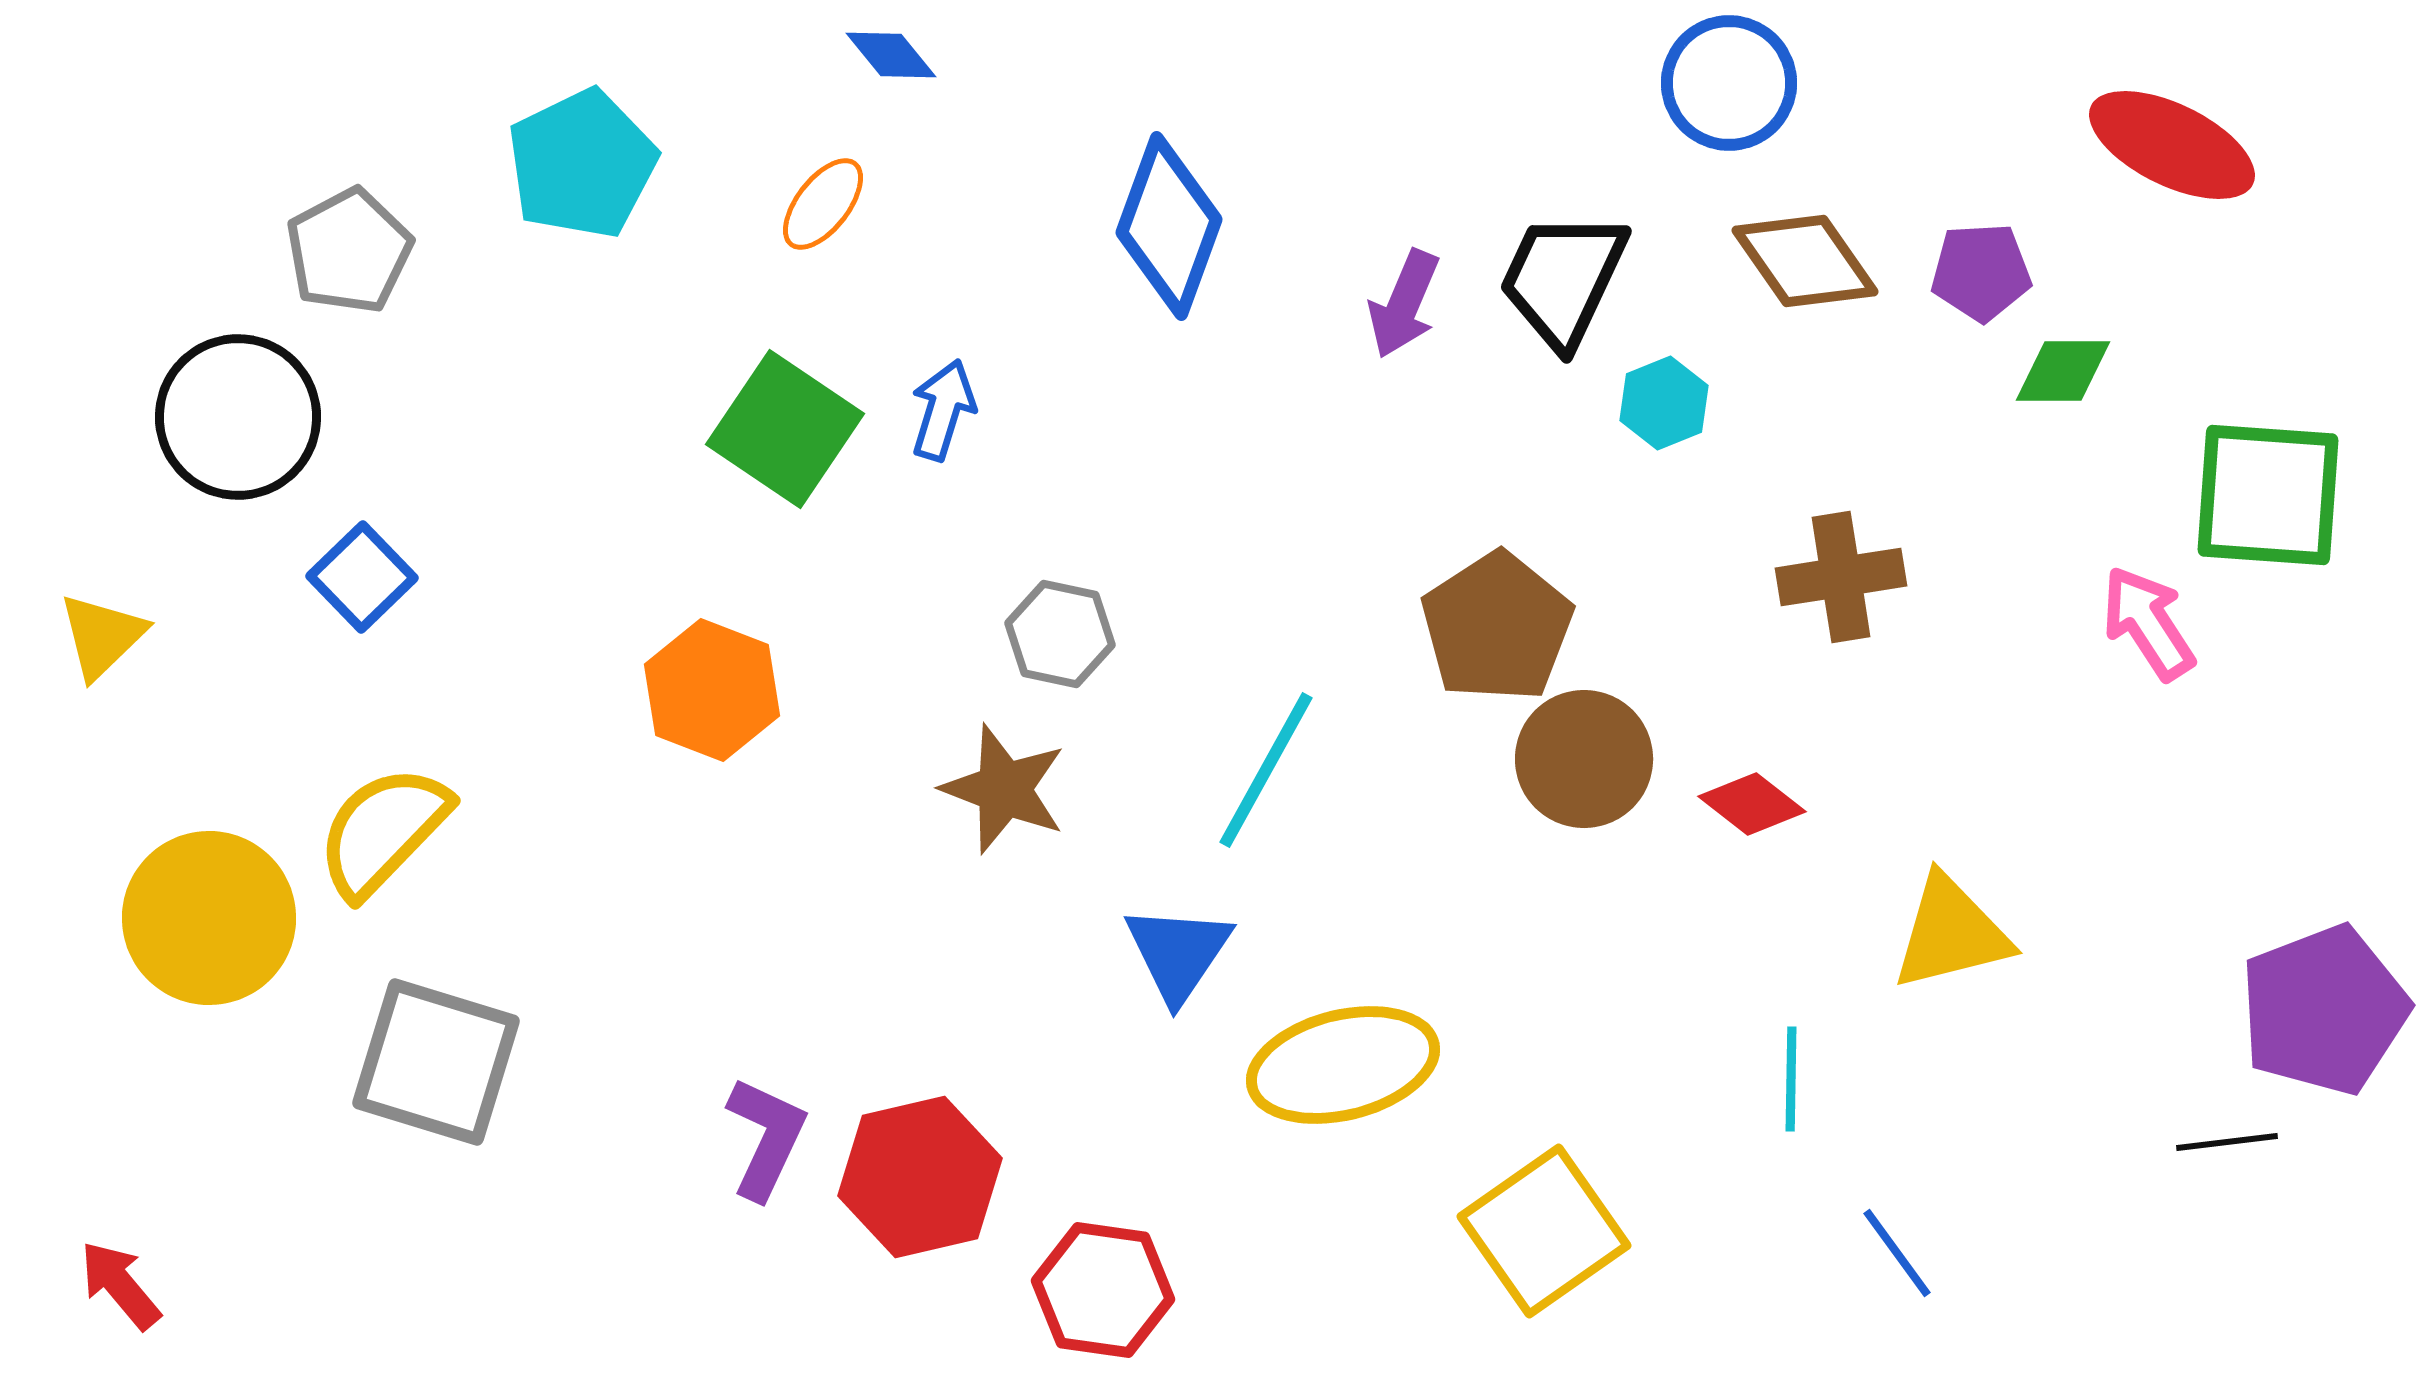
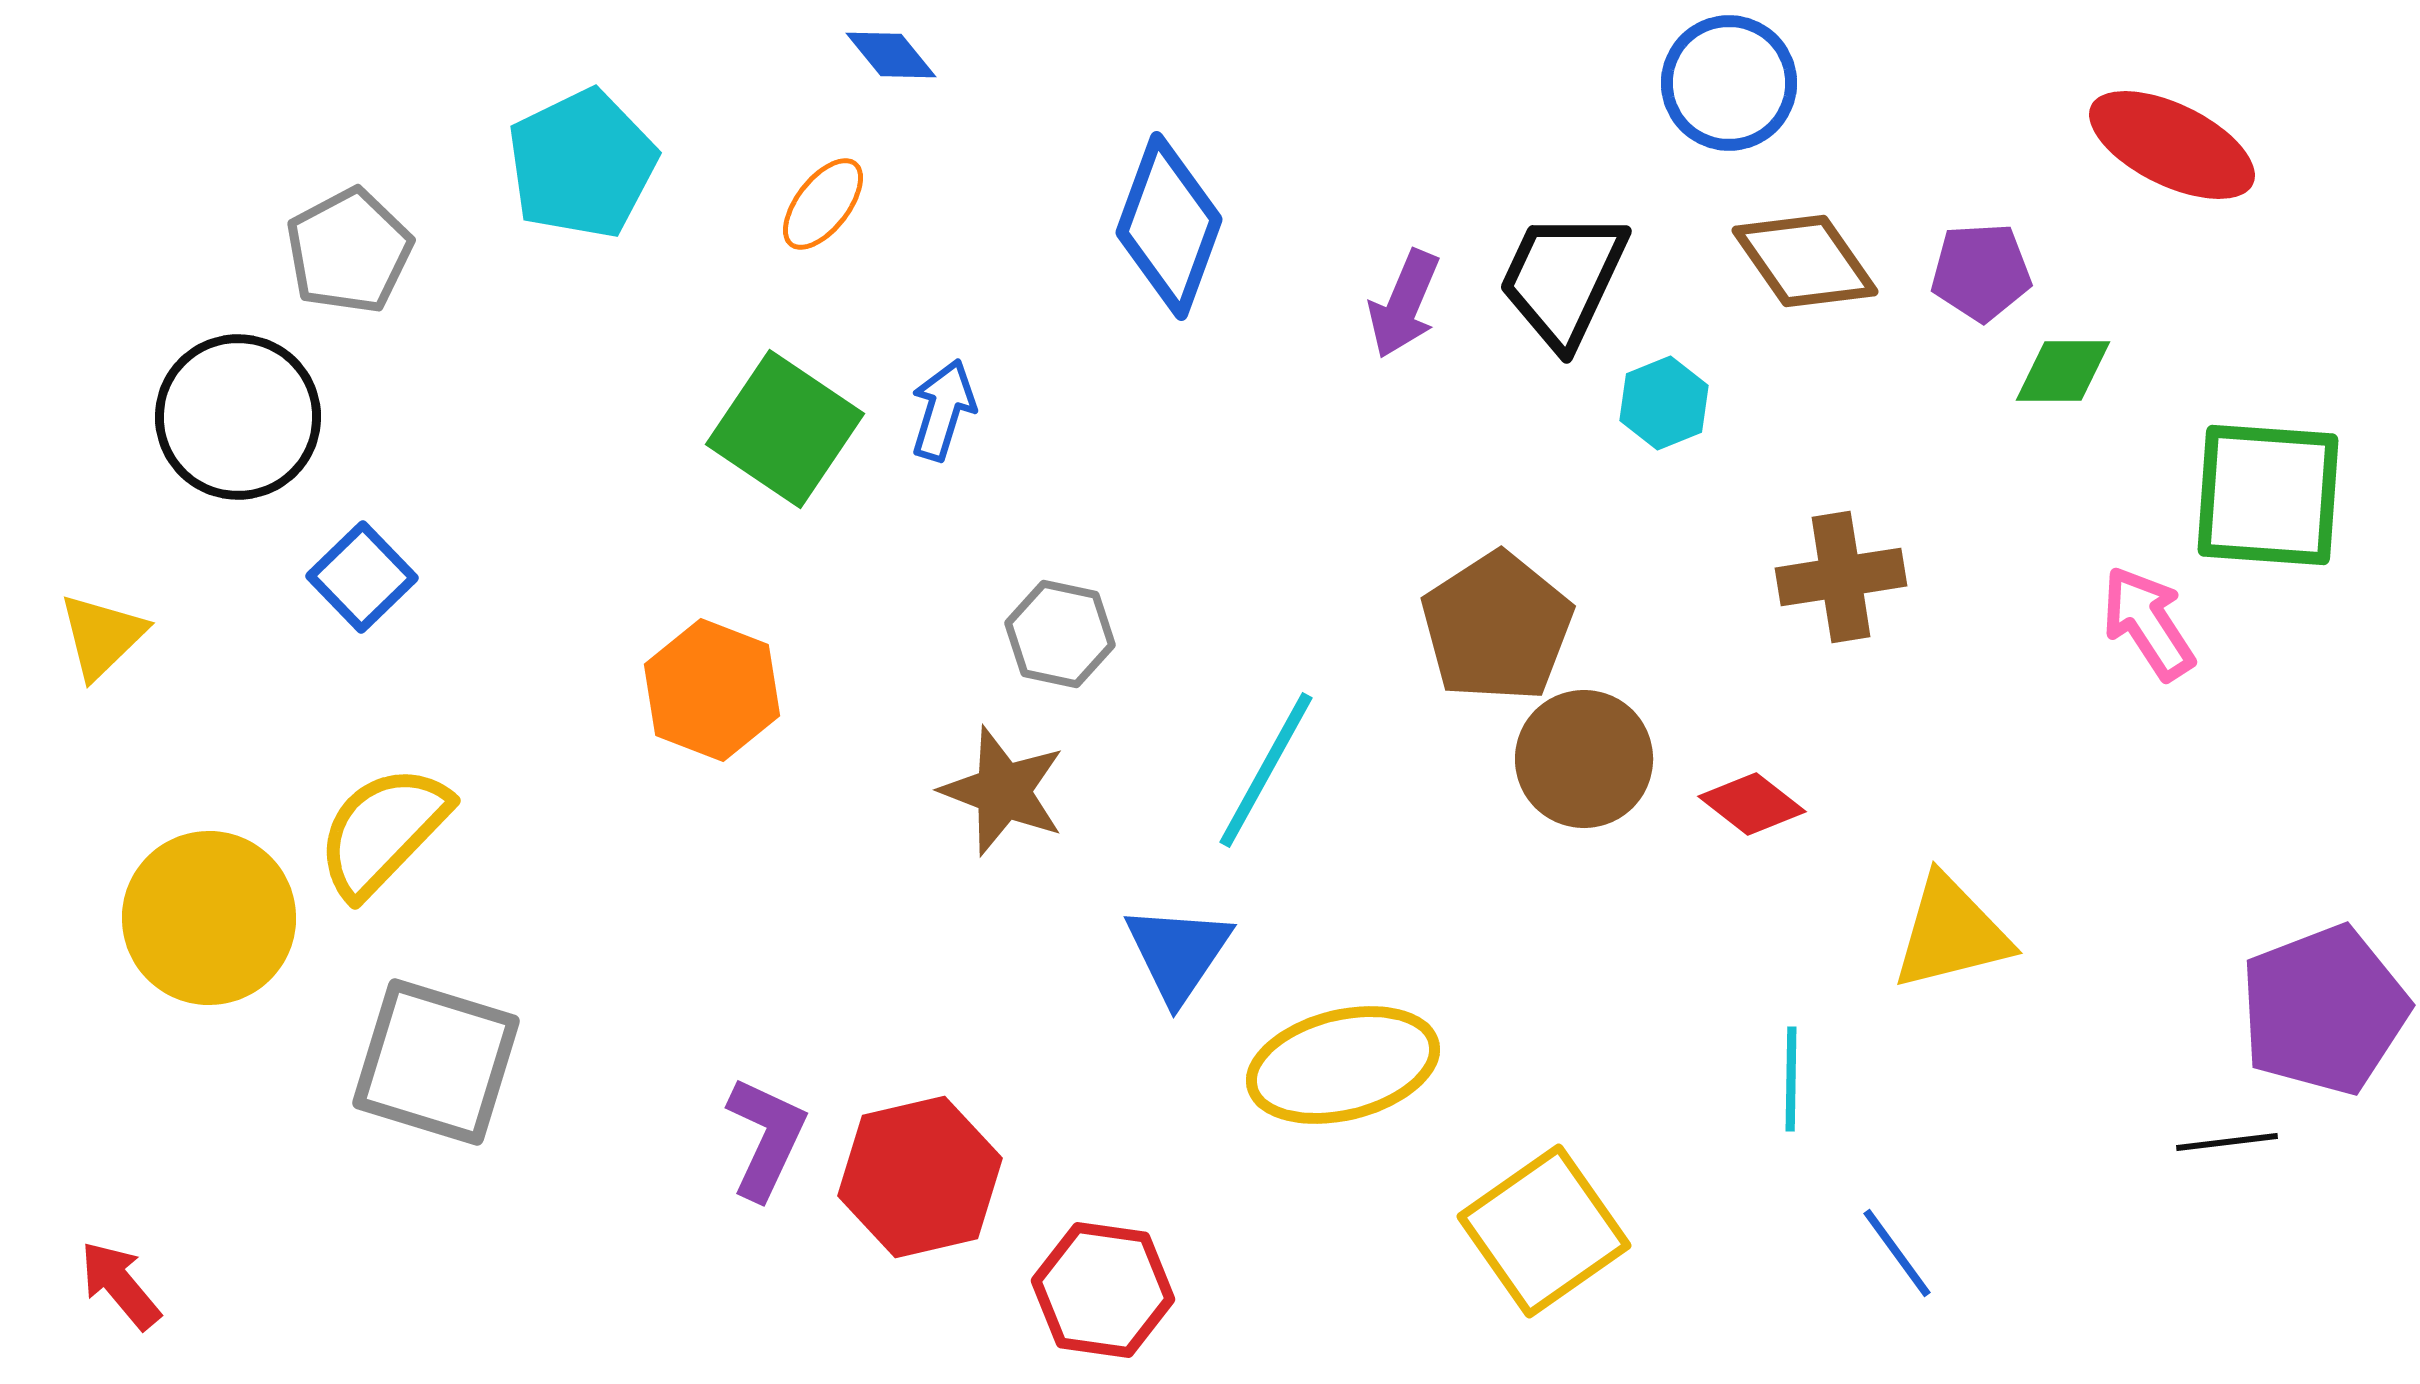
brown star at (1004, 789): moved 1 px left, 2 px down
